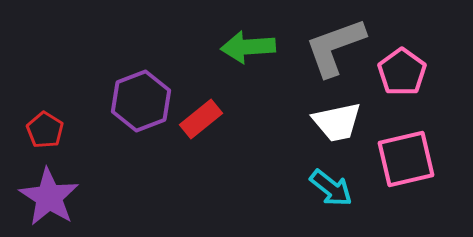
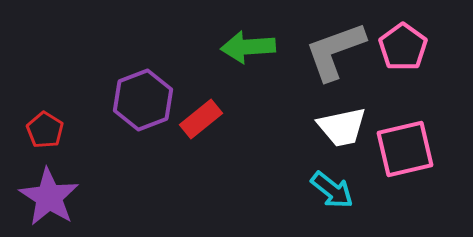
gray L-shape: moved 4 px down
pink pentagon: moved 1 px right, 25 px up
purple hexagon: moved 2 px right, 1 px up
white trapezoid: moved 5 px right, 5 px down
pink square: moved 1 px left, 10 px up
cyan arrow: moved 1 px right, 2 px down
